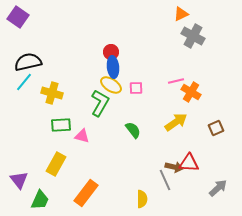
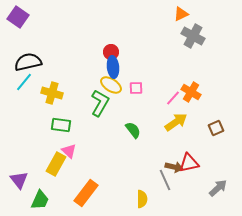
pink line: moved 3 px left, 17 px down; rotated 35 degrees counterclockwise
green rectangle: rotated 12 degrees clockwise
pink triangle: moved 13 px left, 15 px down; rotated 28 degrees clockwise
red triangle: rotated 15 degrees counterclockwise
